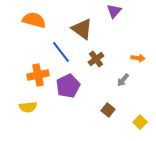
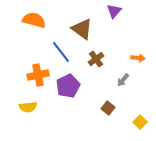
brown square: moved 2 px up
